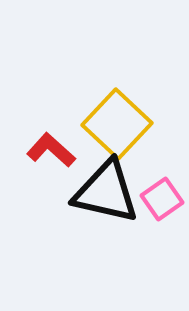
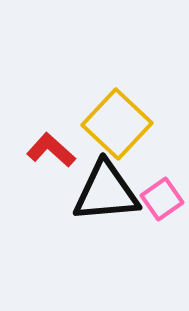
black triangle: rotated 18 degrees counterclockwise
